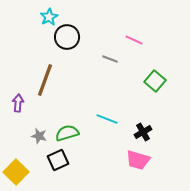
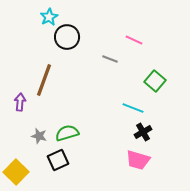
brown line: moved 1 px left
purple arrow: moved 2 px right, 1 px up
cyan line: moved 26 px right, 11 px up
